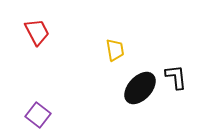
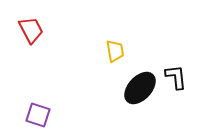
red trapezoid: moved 6 px left, 2 px up
yellow trapezoid: moved 1 px down
purple square: rotated 20 degrees counterclockwise
